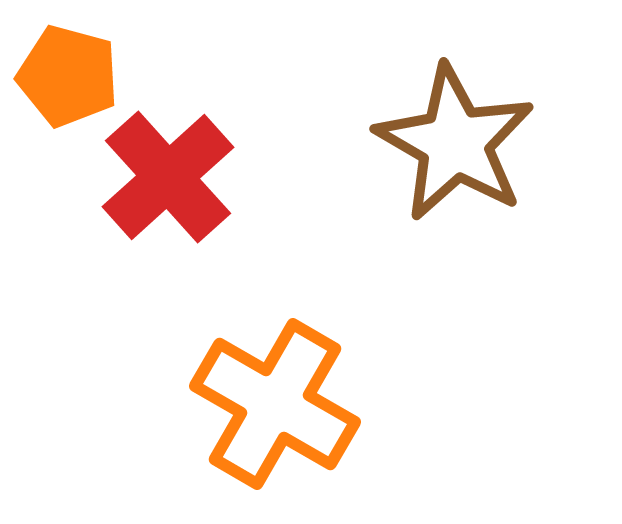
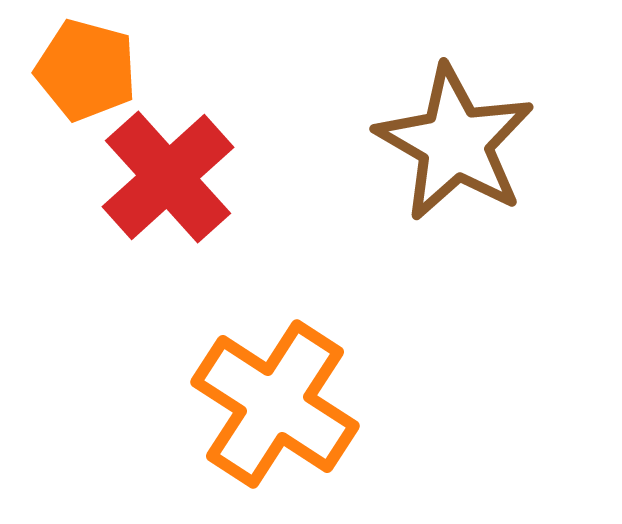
orange pentagon: moved 18 px right, 6 px up
orange cross: rotated 3 degrees clockwise
